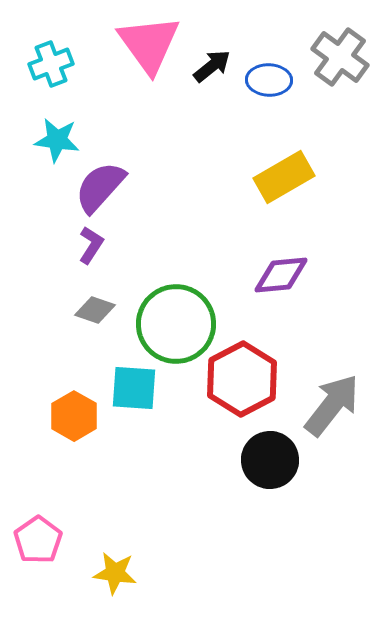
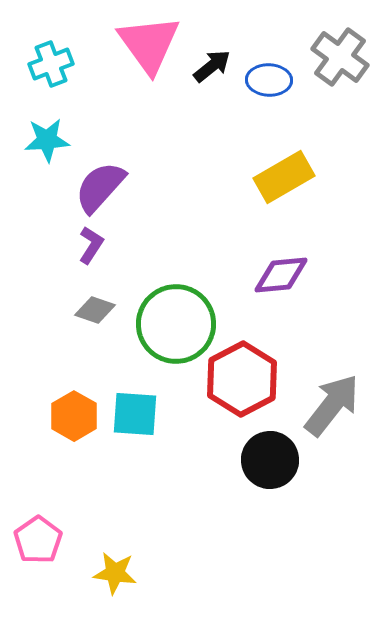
cyan star: moved 10 px left; rotated 12 degrees counterclockwise
cyan square: moved 1 px right, 26 px down
